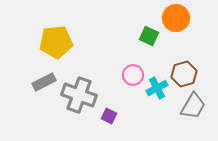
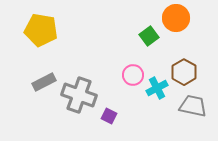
green square: rotated 30 degrees clockwise
yellow pentagon: moved 15 px left, 12 px up; rotated 16 degrees clockwise
brown hexagon: moved 2 px up; rotated 15 degrees counterclockwise
gray trapezoid: rotated 108 degrees counterclockwise
